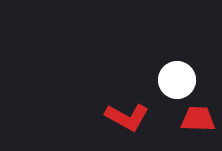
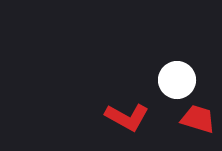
red trapezoid: rotated 15 degrees clockwise
